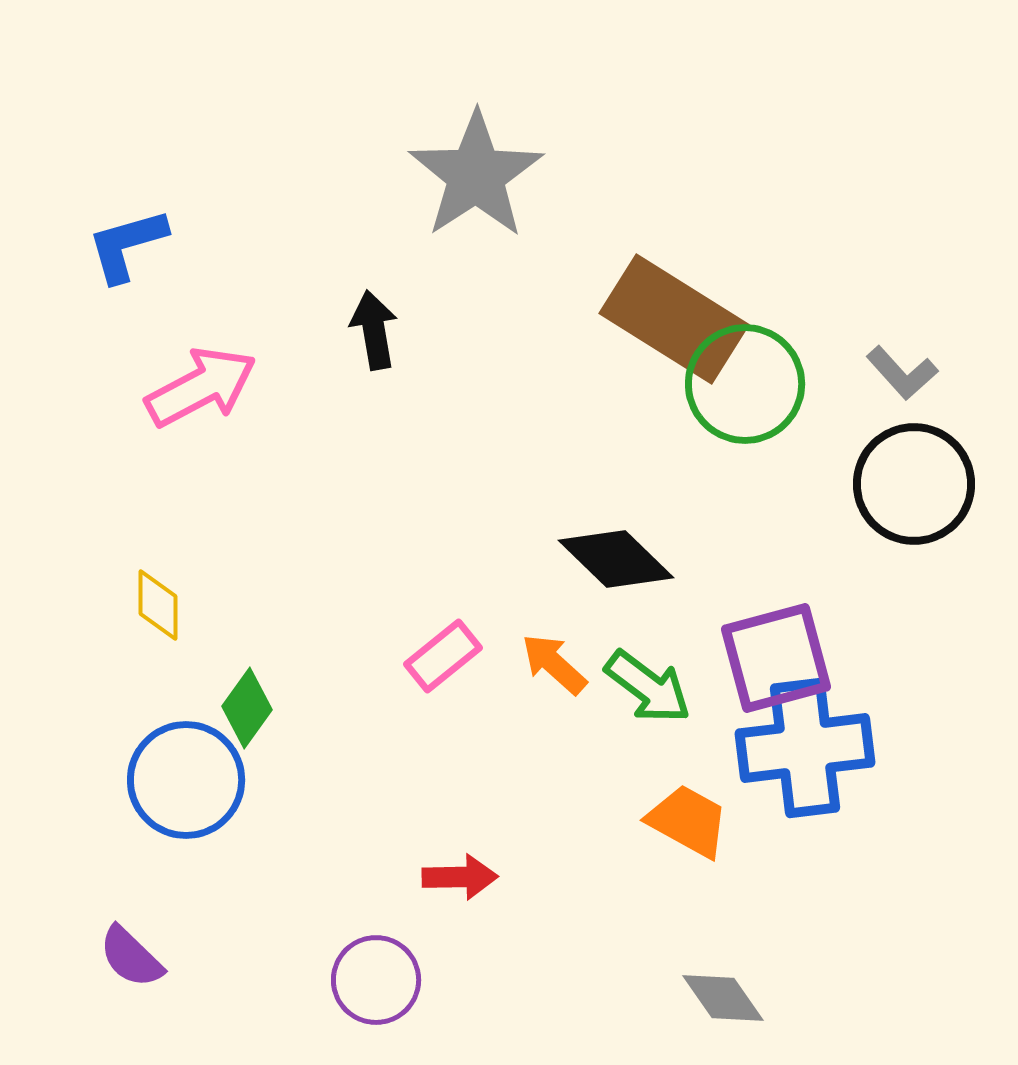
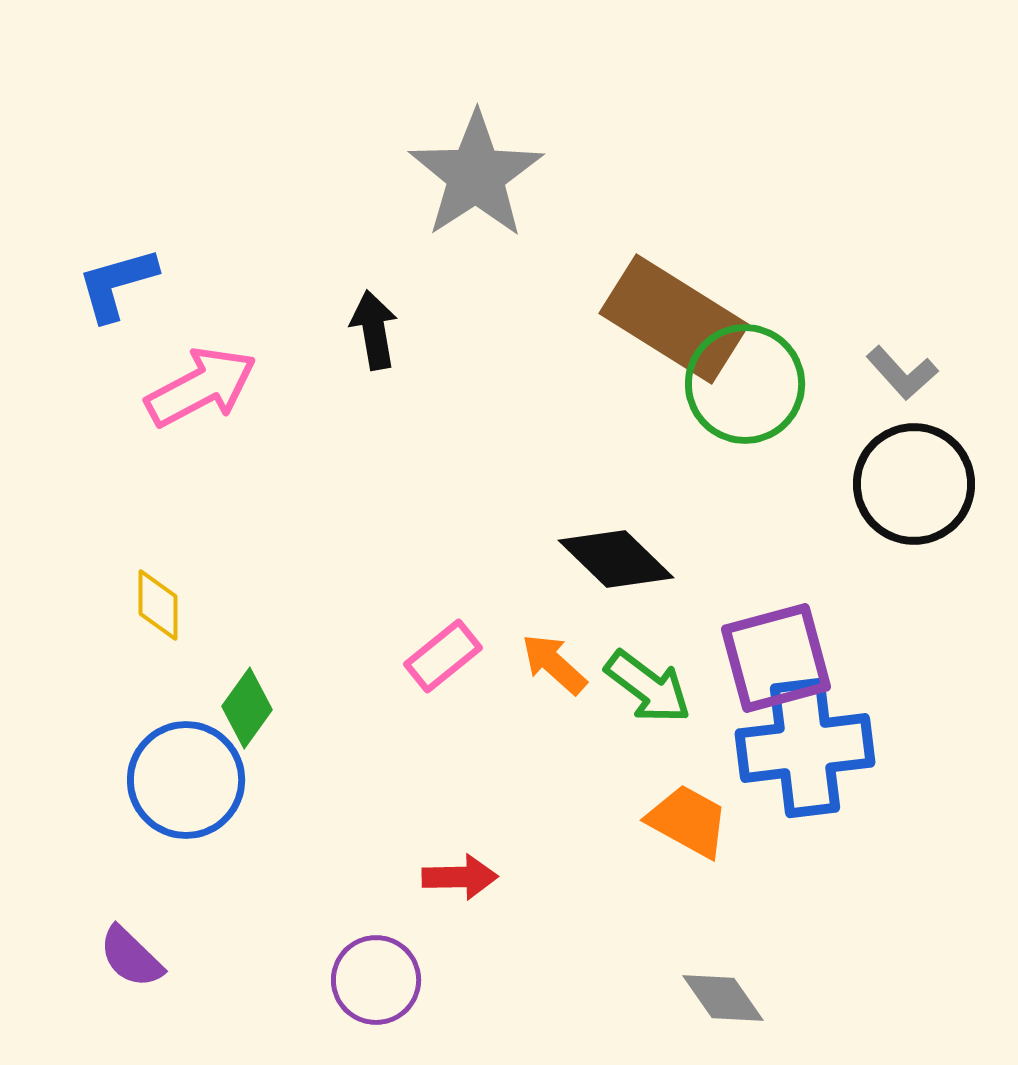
blue L-shape: moved 10 px left, 39 px down
